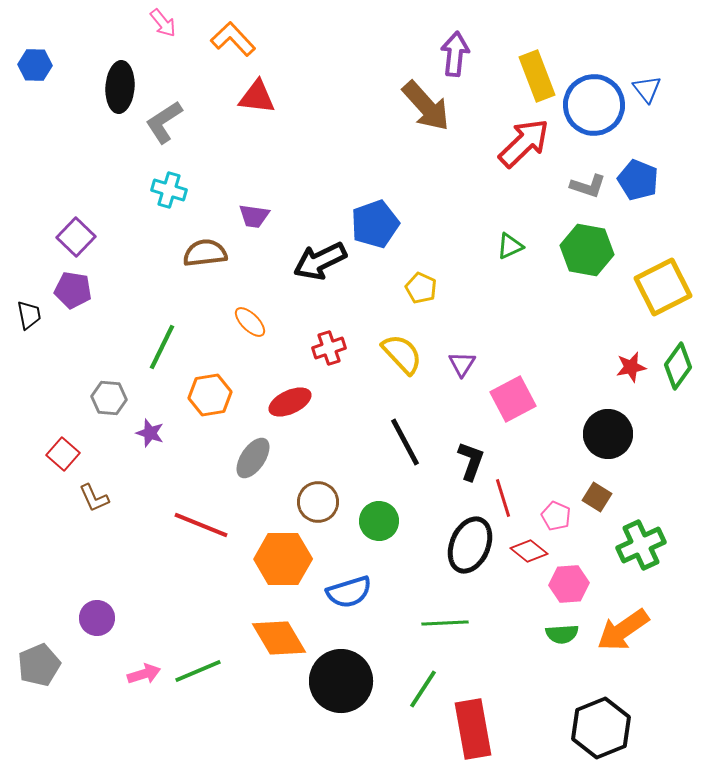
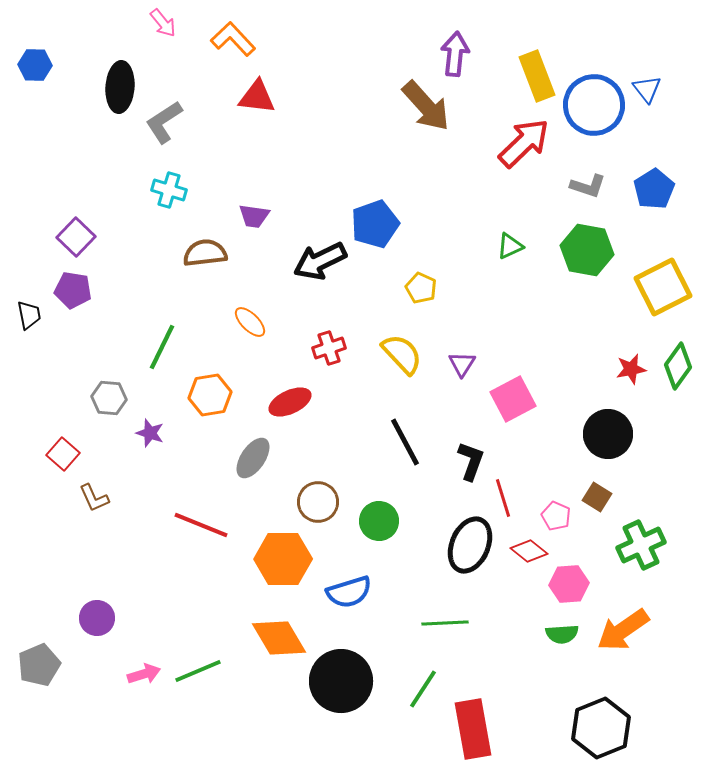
blue pentagon at (638, 180): moved 16 px right, 9 px down; rotated 18 degrees clockwise
red star at (631, 367): moved 2 px down
